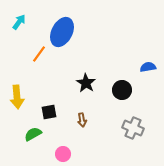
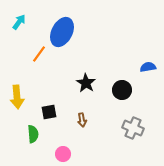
green semicircle: rotated 114 degrees clockwise
